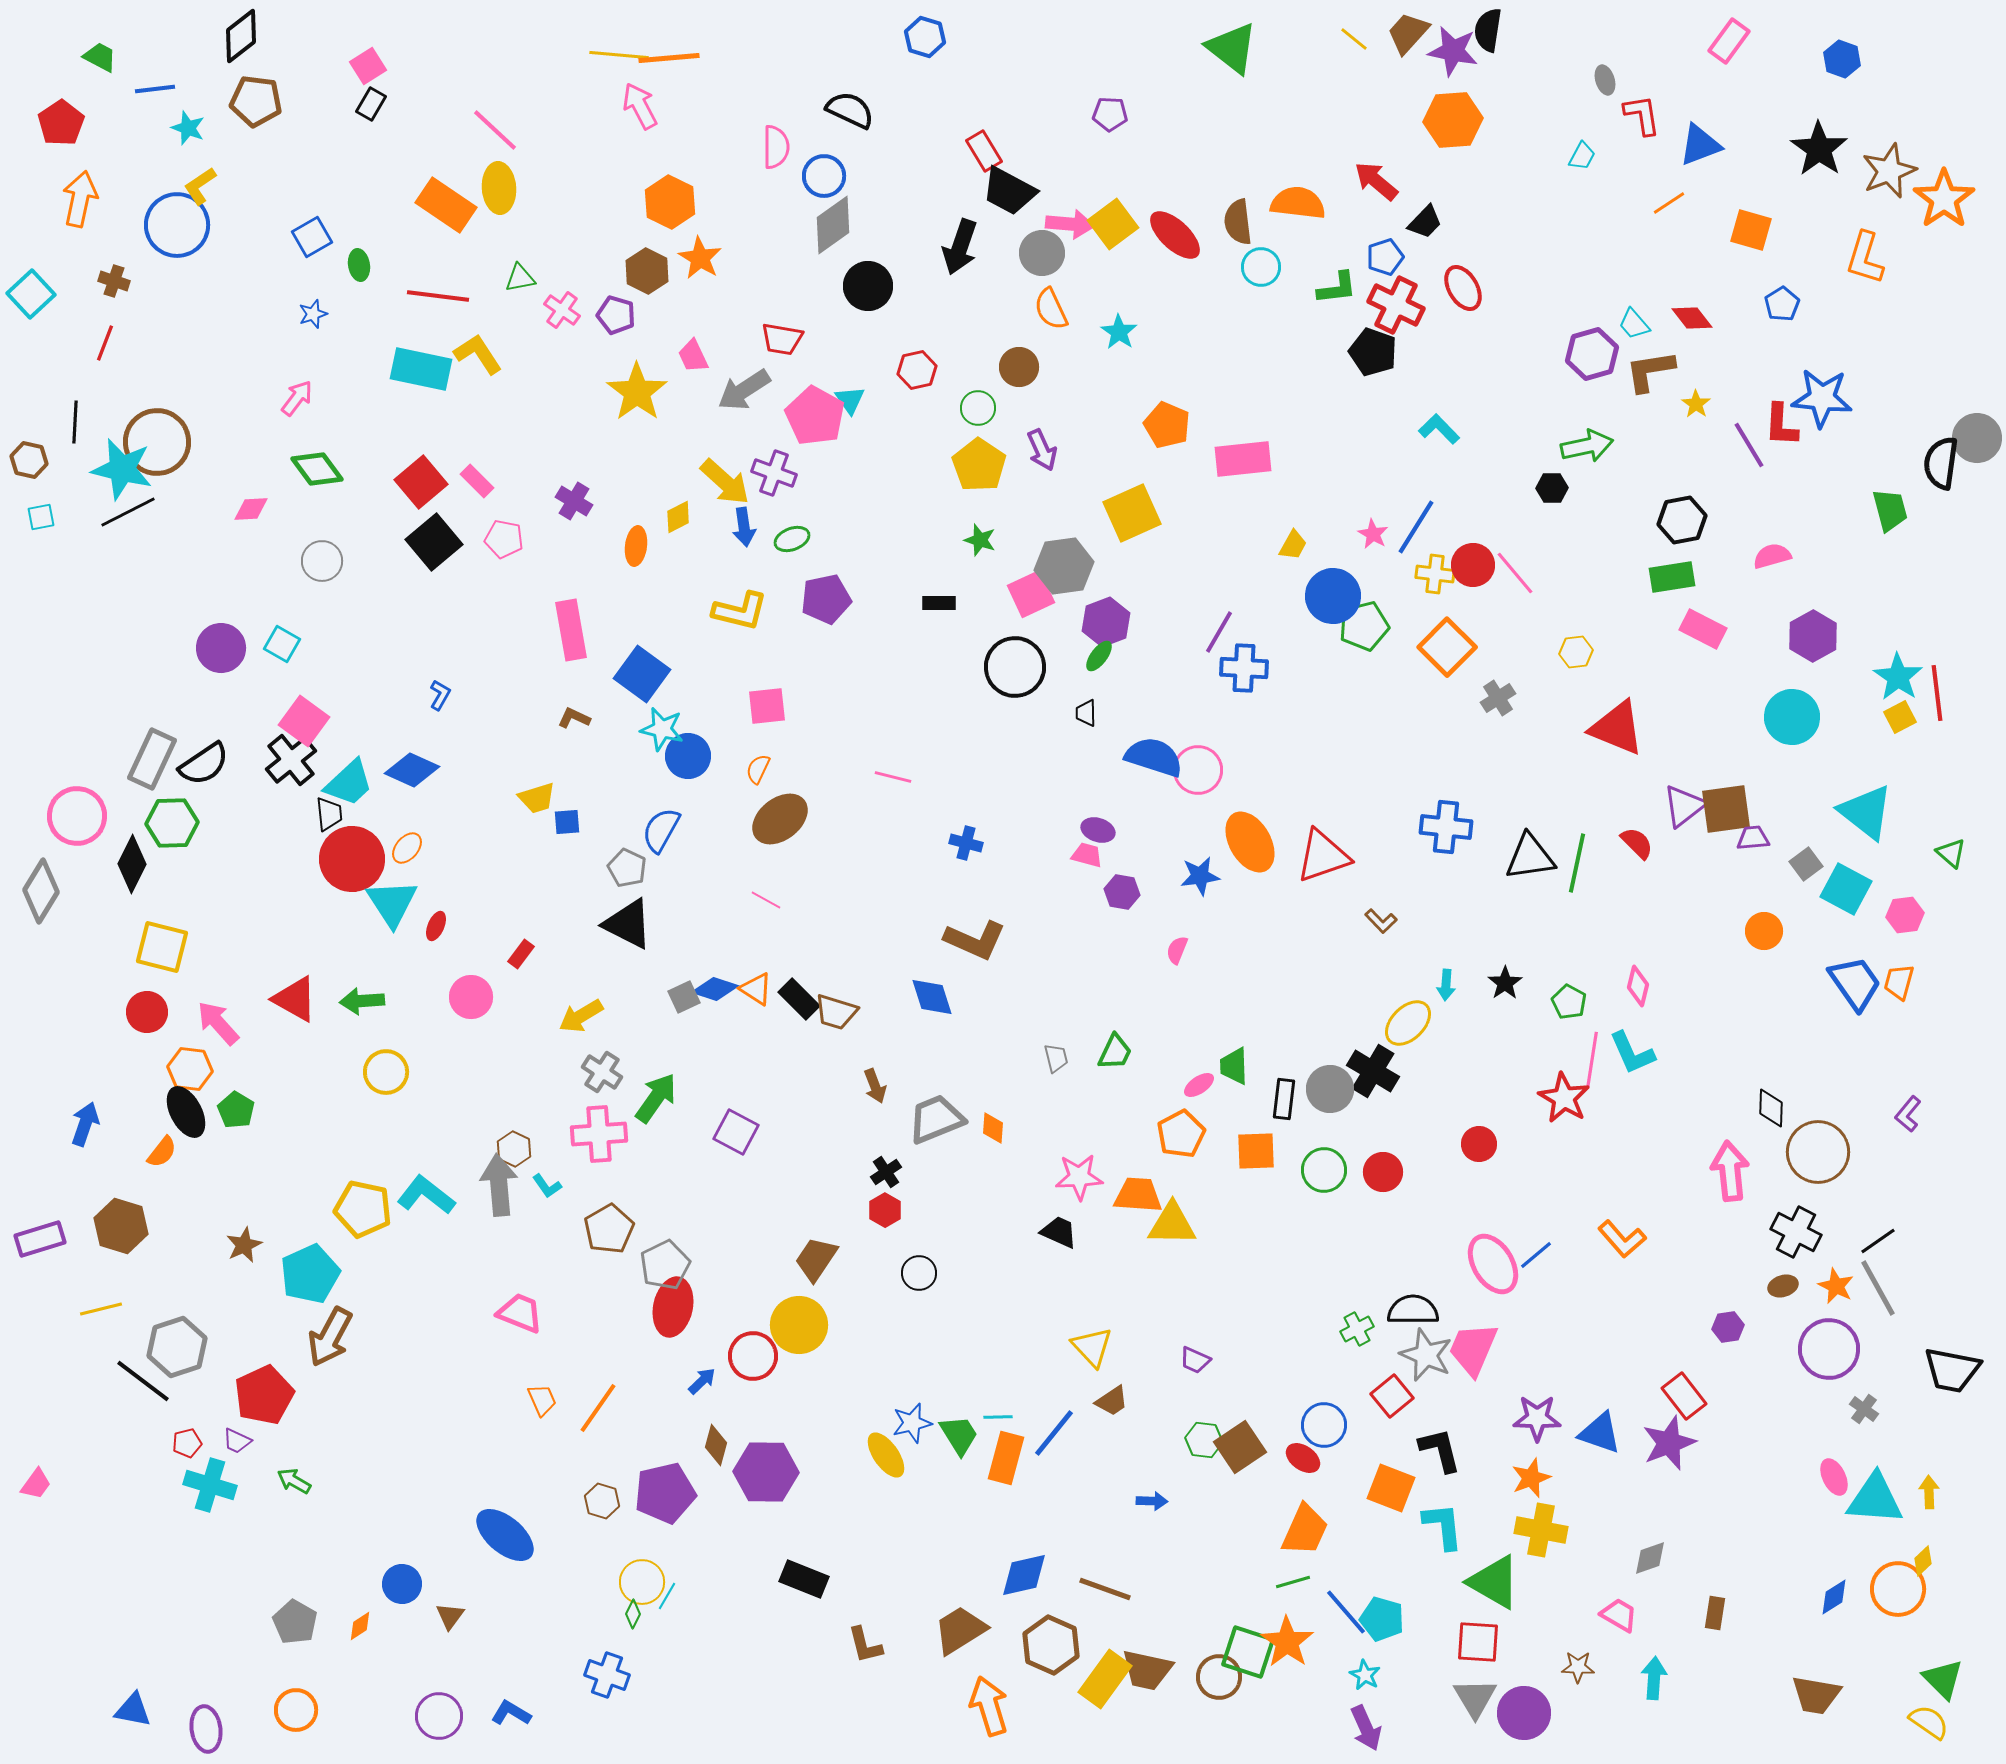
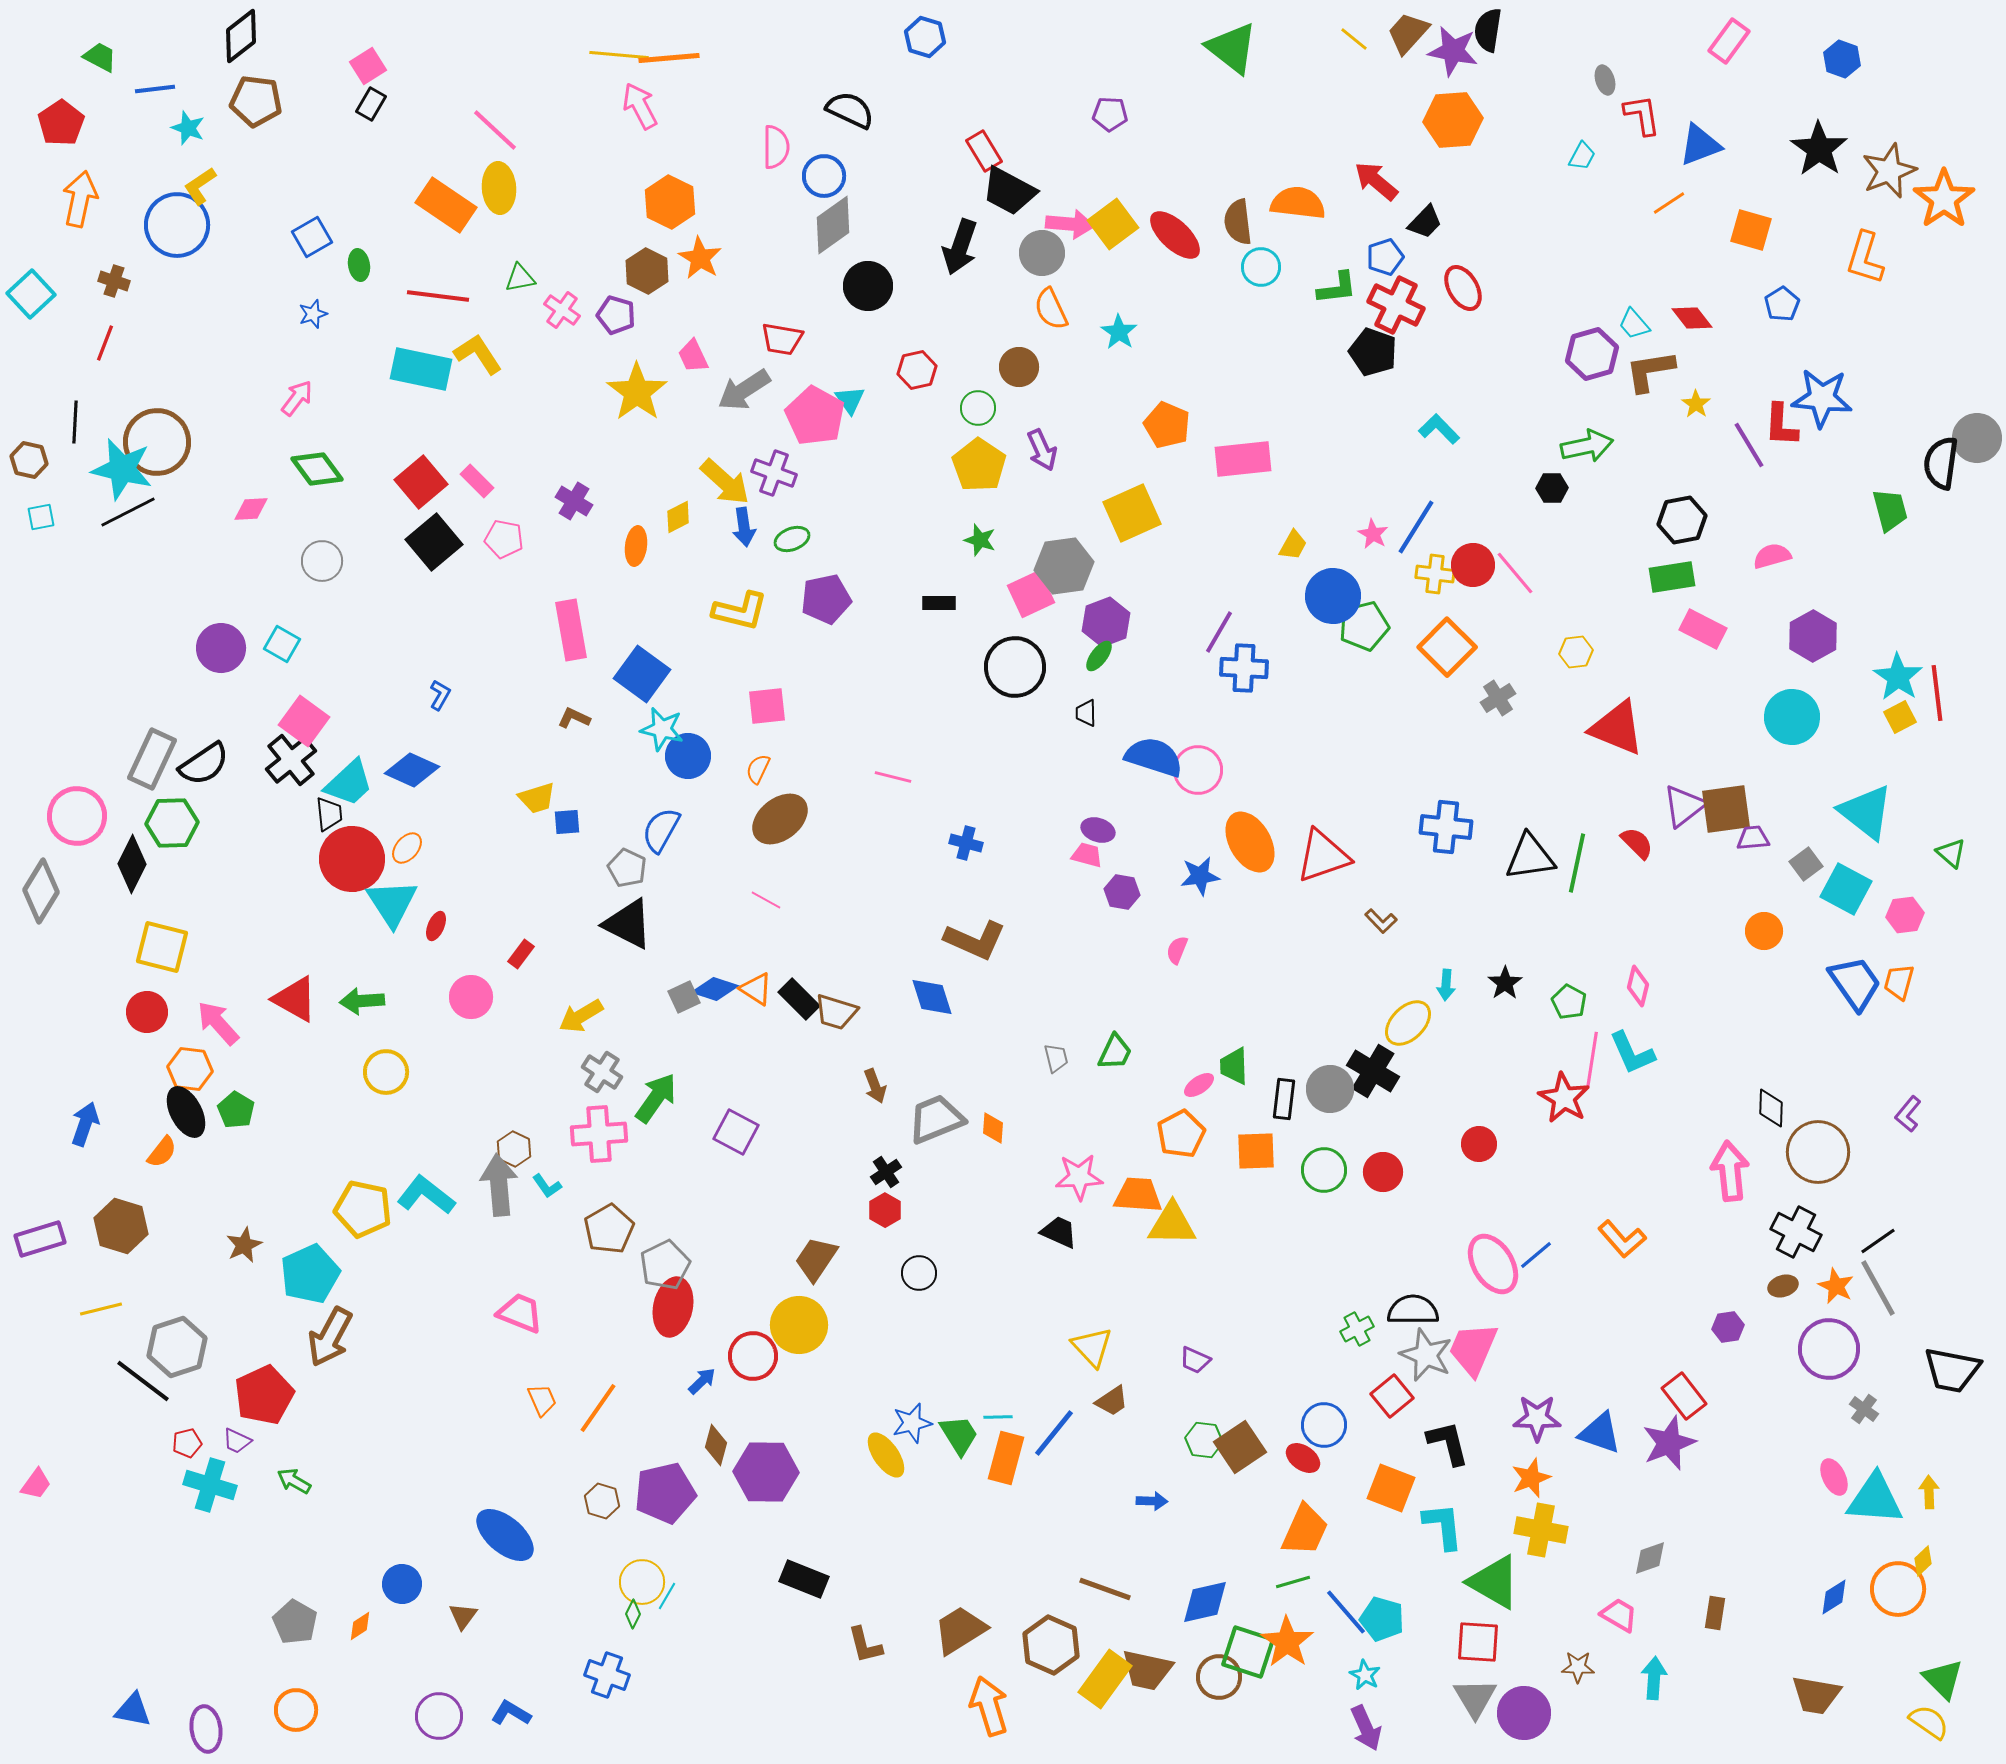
black L-shape at (1440, 1450): moved 8 px right, 7 px up
blue diamond at (1024, 1575): moved 181 px right, 27 px down
brown triangle at (450, 1616): moved 13 px right
